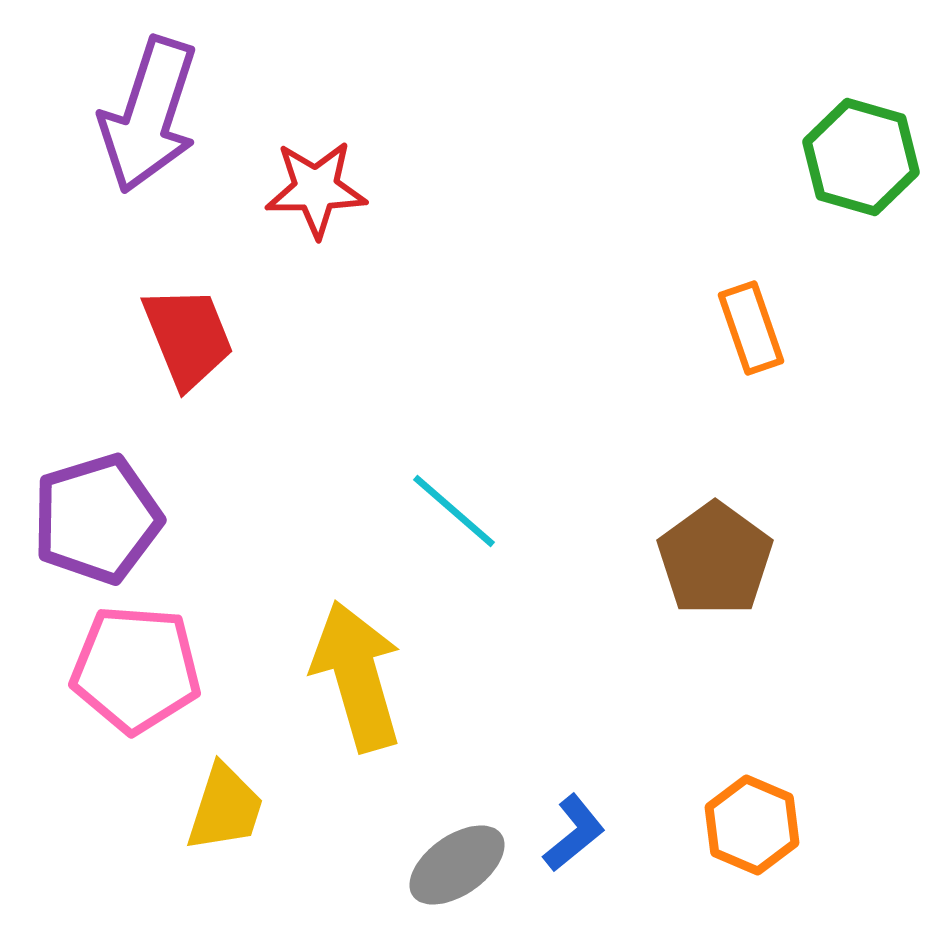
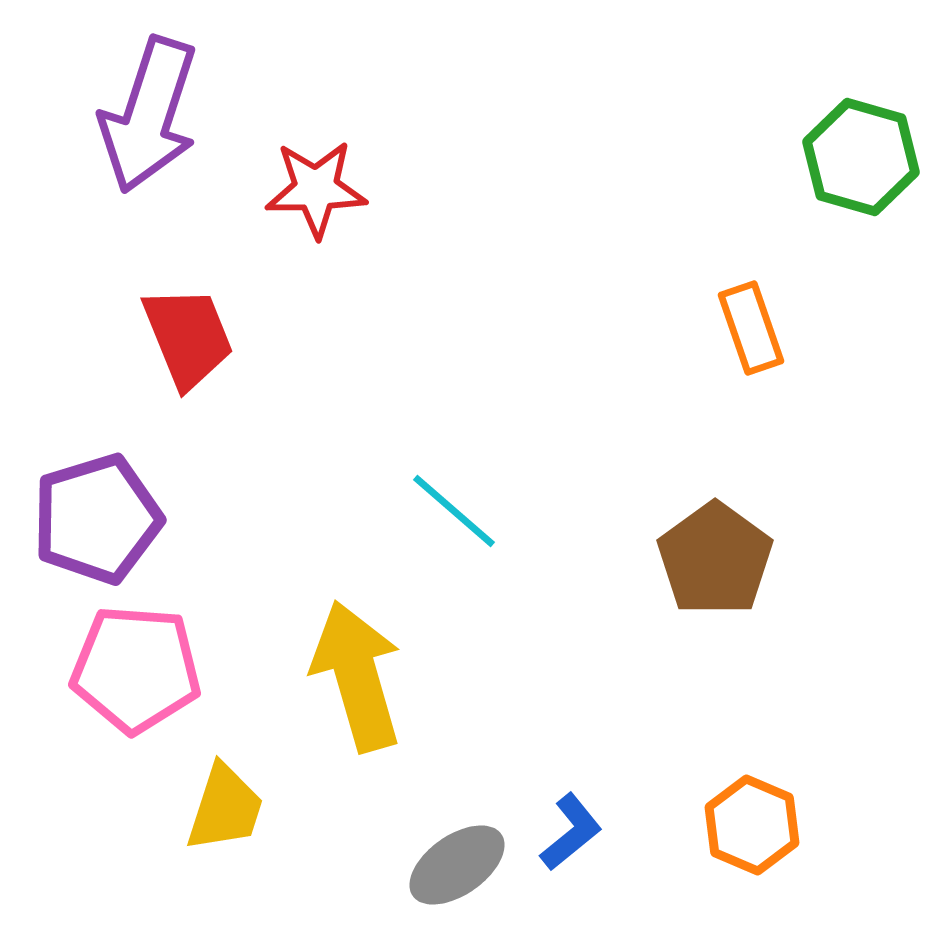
blue L-shape: moved 3 px left, 1 px up
